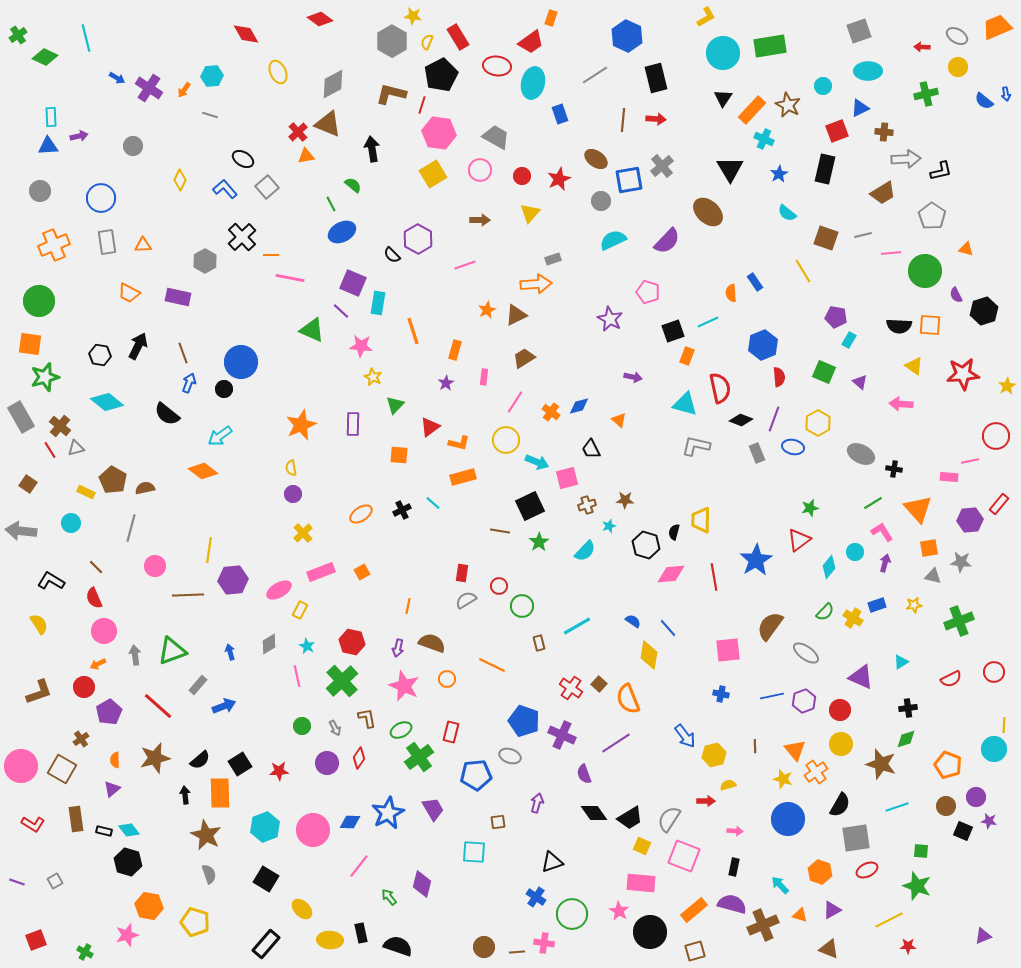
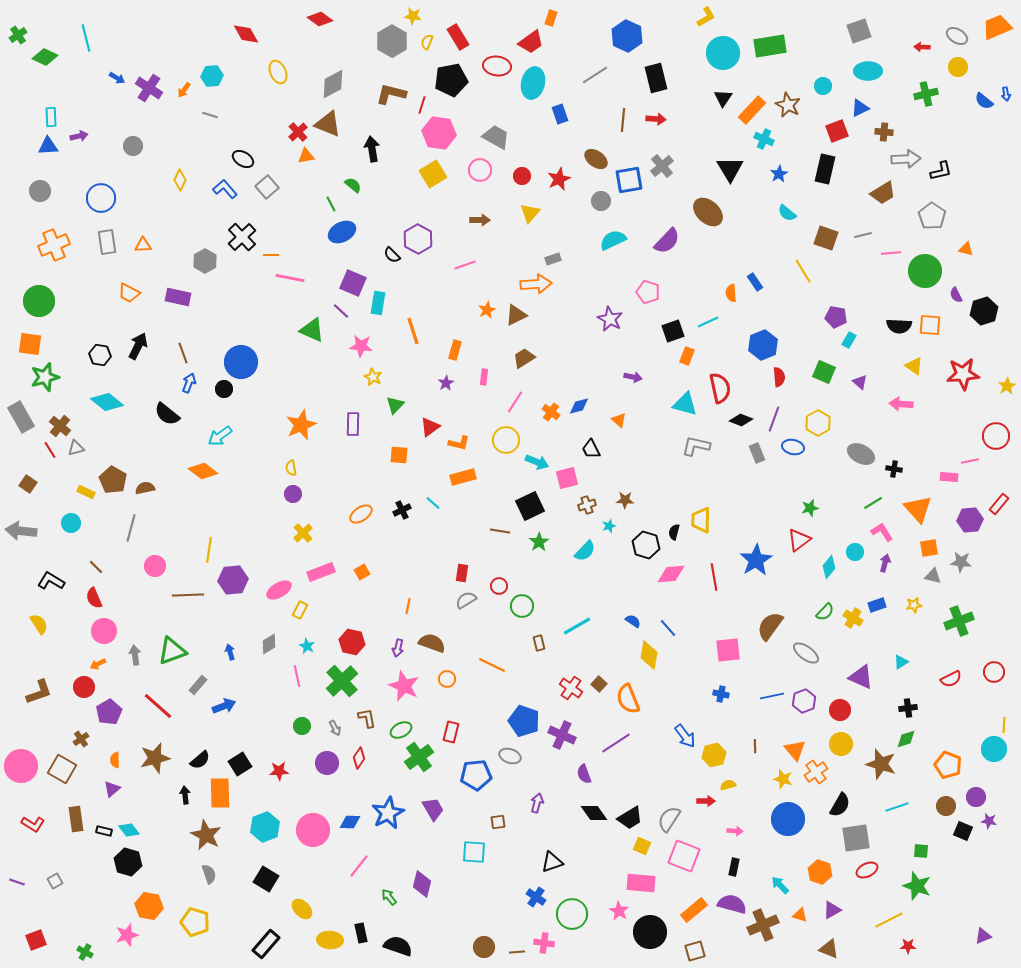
black pentagon at (441, 75): moved 10 px right, 5 px down; rotated 16 degrees clockwise
